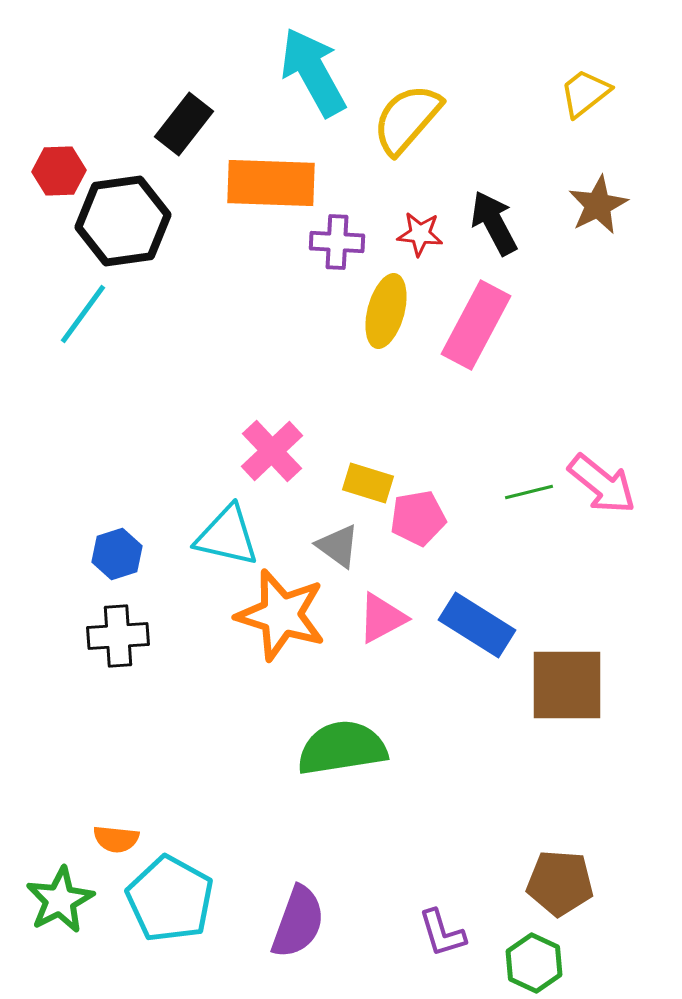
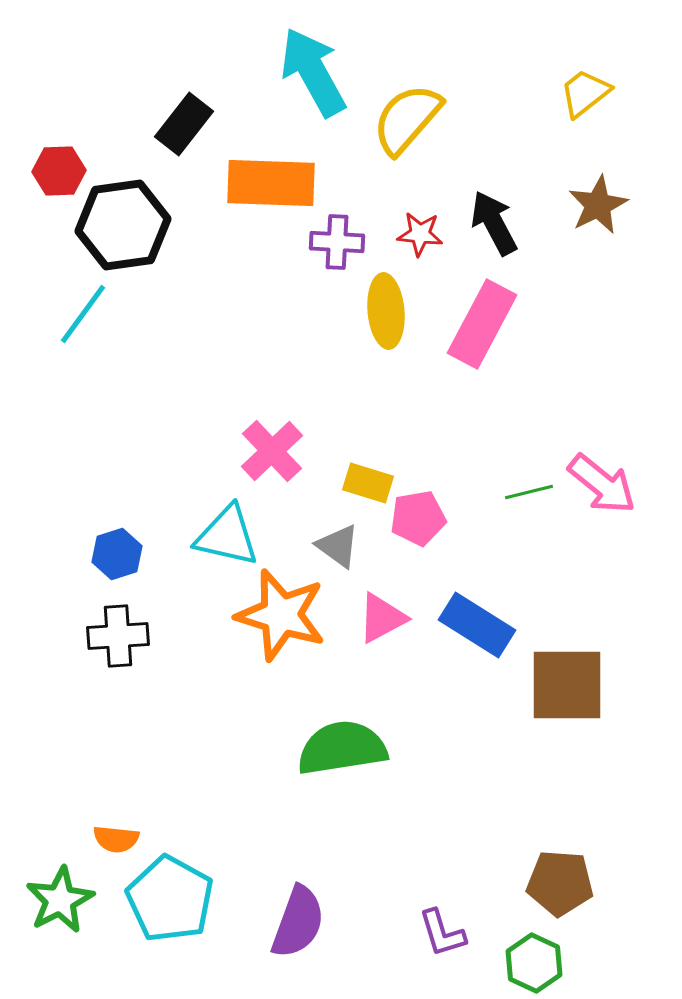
black hexagon: moved 4 px down
yellow ellipse: rotated 20 degrees counterclockwise
pink rectangle: moved 6 px right, 1 px up
